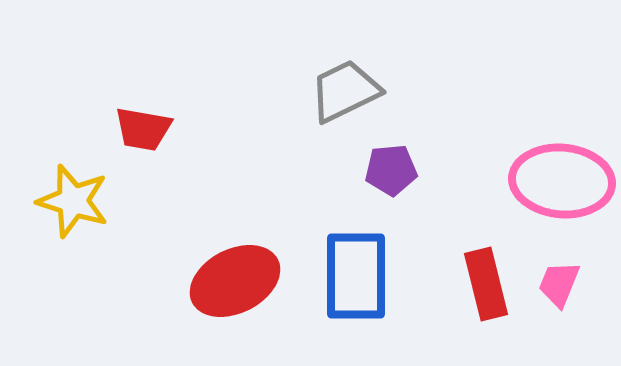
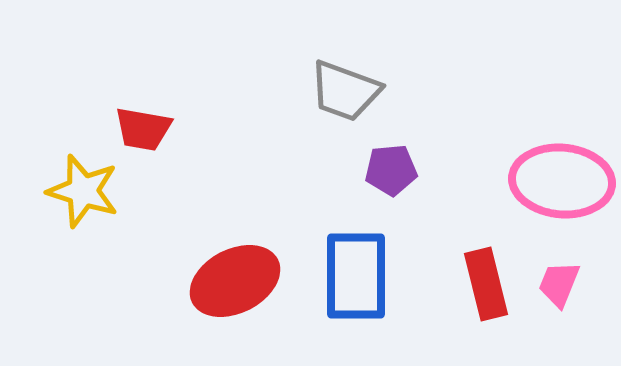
gray trapezoid: rotated 134 degrees counterclockwise
yellow star: moved 10 px right, 10 px up
